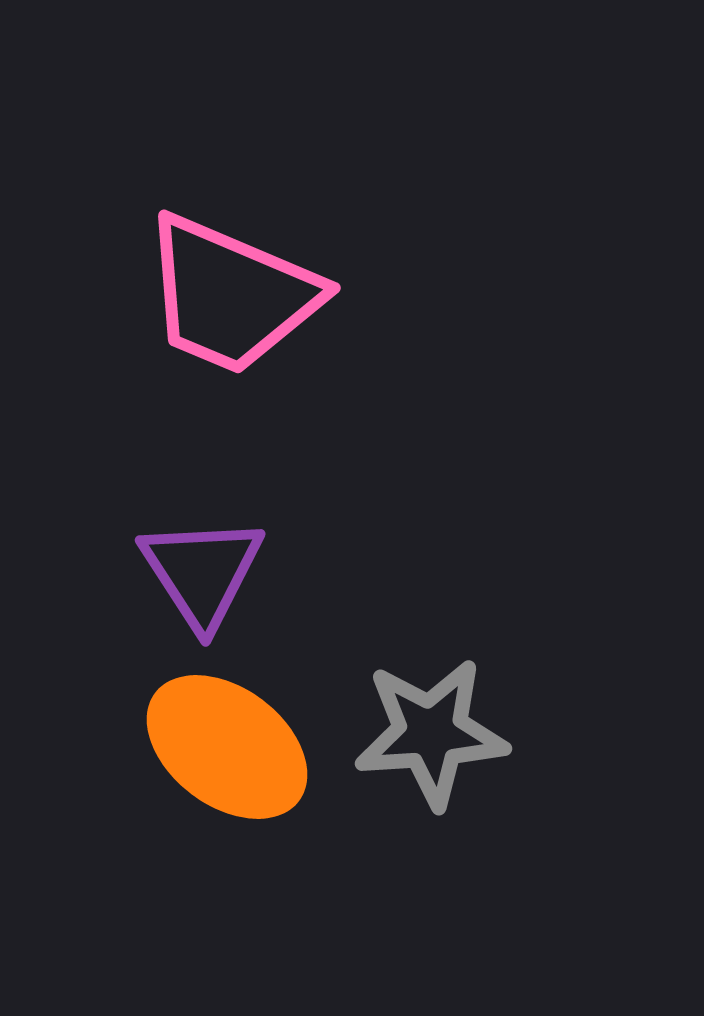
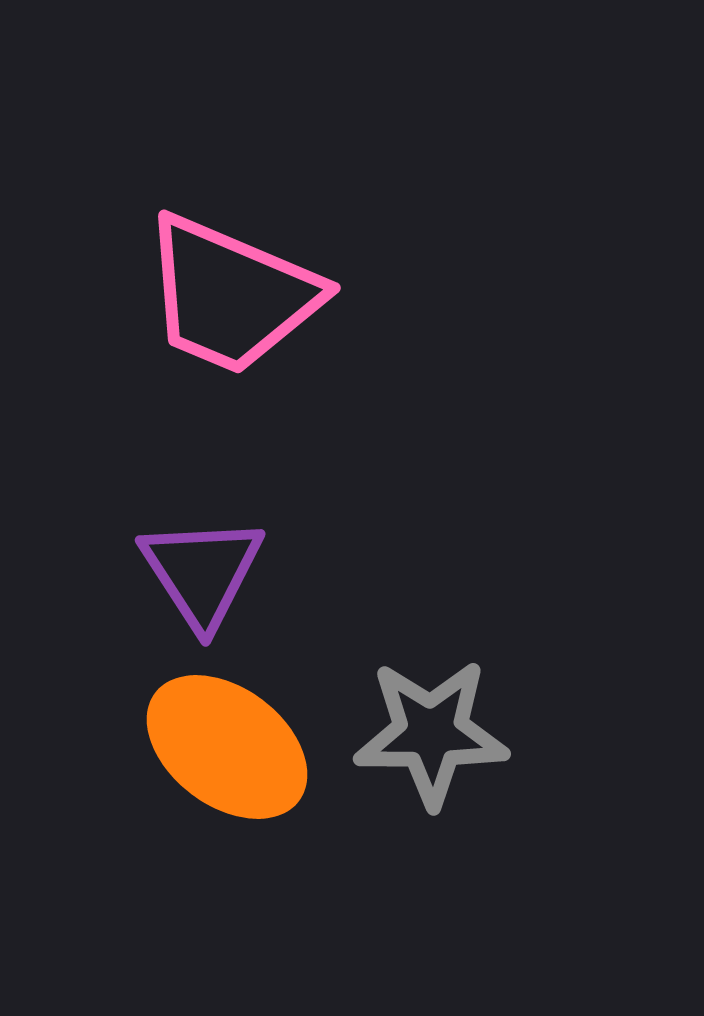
gray star: rotated 4 degrees clockwise
